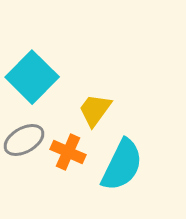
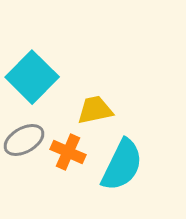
yellow trapezoid: rotated 42 degrees clockwise
